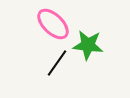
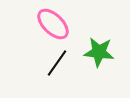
green star: moved 11 px right, 7 px down
